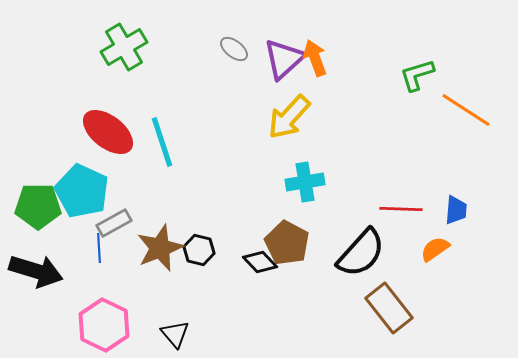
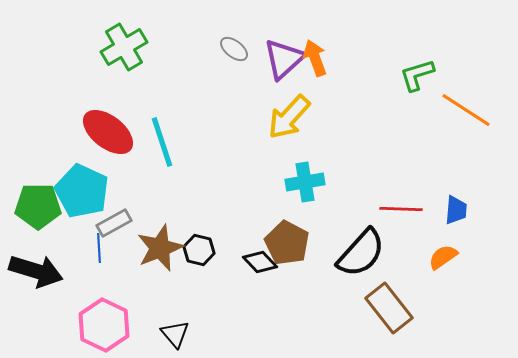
orange semicircle: moved 8 px right, 8 px down
